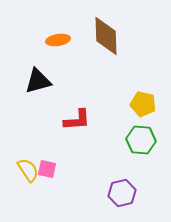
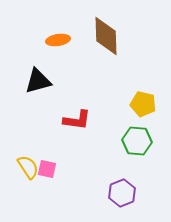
red L-shape: rotated 12 degrees clockwise
green hexagon: moved 4 px left, 1 px down
yellow semicircle: moved 3 px up
purple hexagon: rotated 8 degrees counterclockwise
